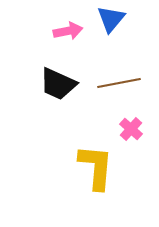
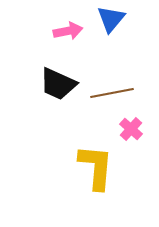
brown line: moved 7 px left, 10 px down
